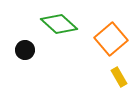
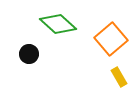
green diamond: moved 1 px left
black circle: moved 4 px right, 4 px down
